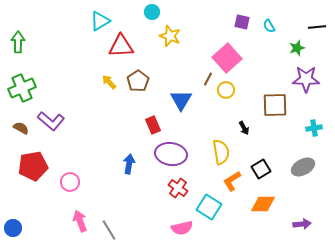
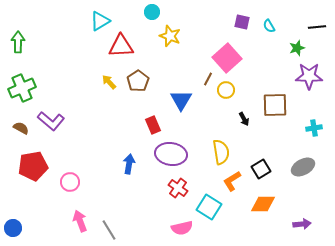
purple star: moved 3 px right, 3 px up
black arrow: moved 9 px up
